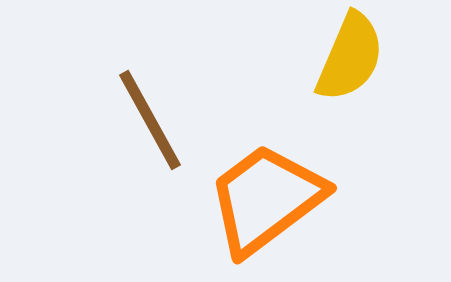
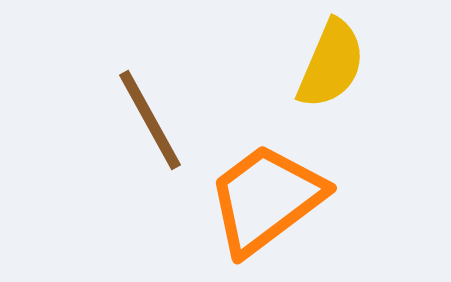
yellow semicircle: moved 19 px left, 7 px down
